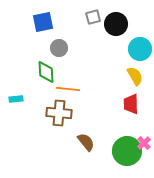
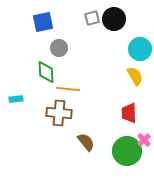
gray square: moved 1 px left, 1 px down
black circle: moved 2 px left, 5 px up
red trapezoid: moved 2 px left, 9 px down
pink cross: moved 3 px up
